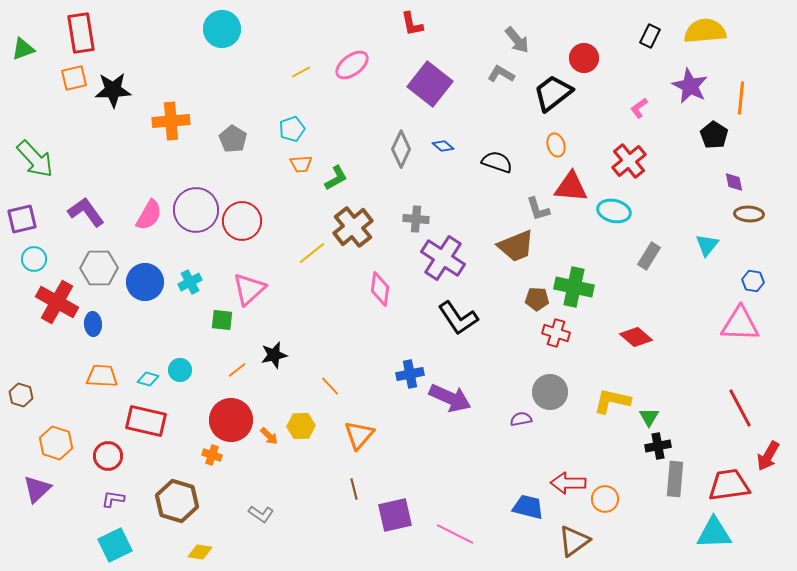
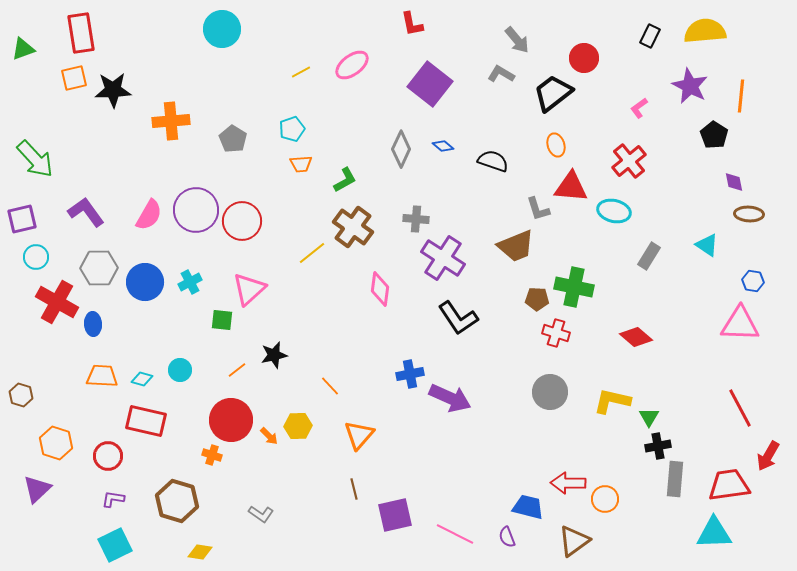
orange line at (741, 98): moved 2 px up
black semicircle at (497, 162): moved 4 px left, 1 px up
green L-shape at (336, 178): moved 9 px right, 2 px down
brown cross at (353, 227): rotated 15 degrees counterclockwise
cyan triangle at (707, 245): rotated 35 degrees counterclockwise
cyan circle at (34, 259): moved 2 px right, 2 px up
cyan diamond at (148, 379): moved 6 px left
purple semicircle at (521, 419): moved 14 px left, 118 px down; rotated 100 degrees counterclockwise
yellow hexagon at (301, 426): moved 3 px left
